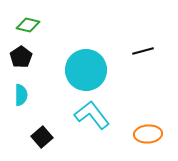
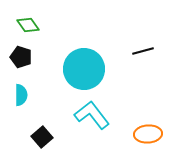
green diamond: rotated 40 degrees clockwise
black pentagon: rotated 20 degrees counterclockwise
cyan circle: moved 2 px left, 1 px up
